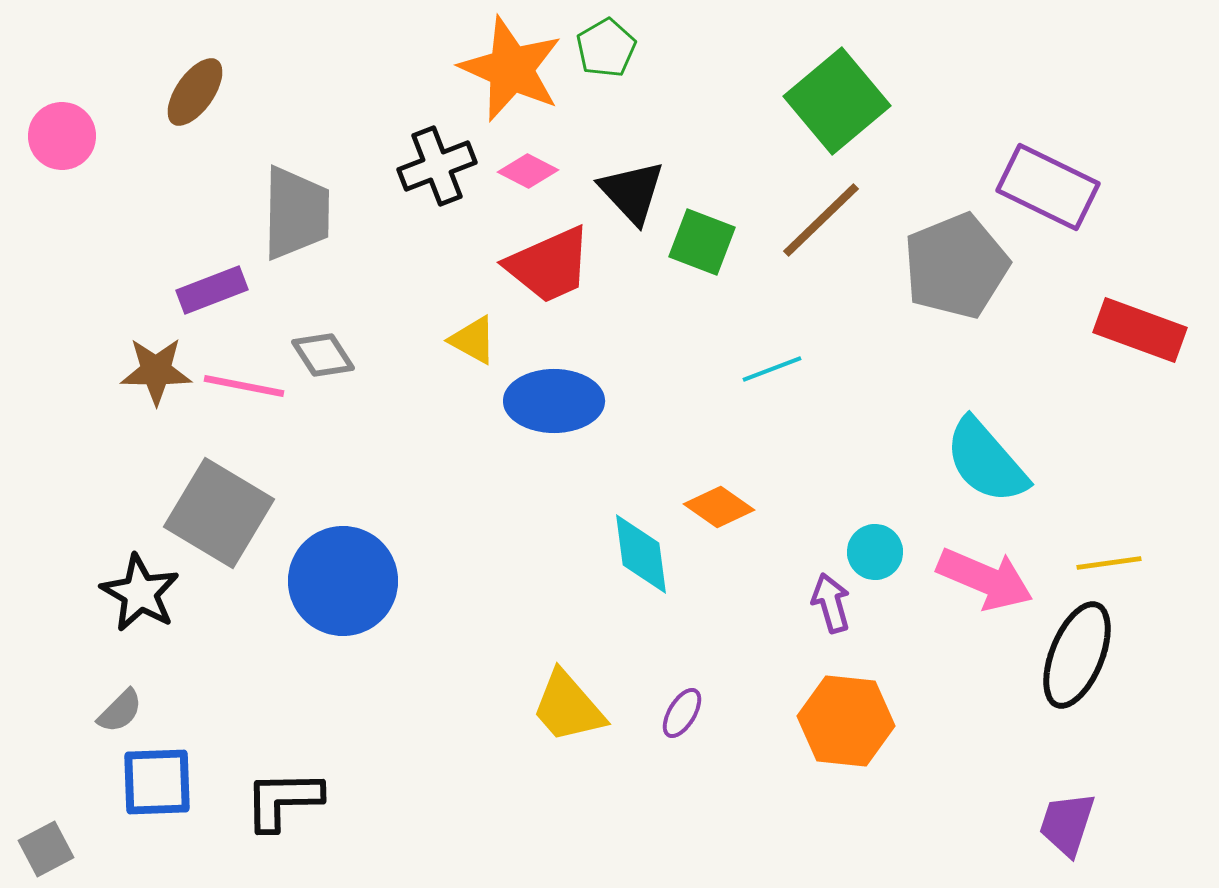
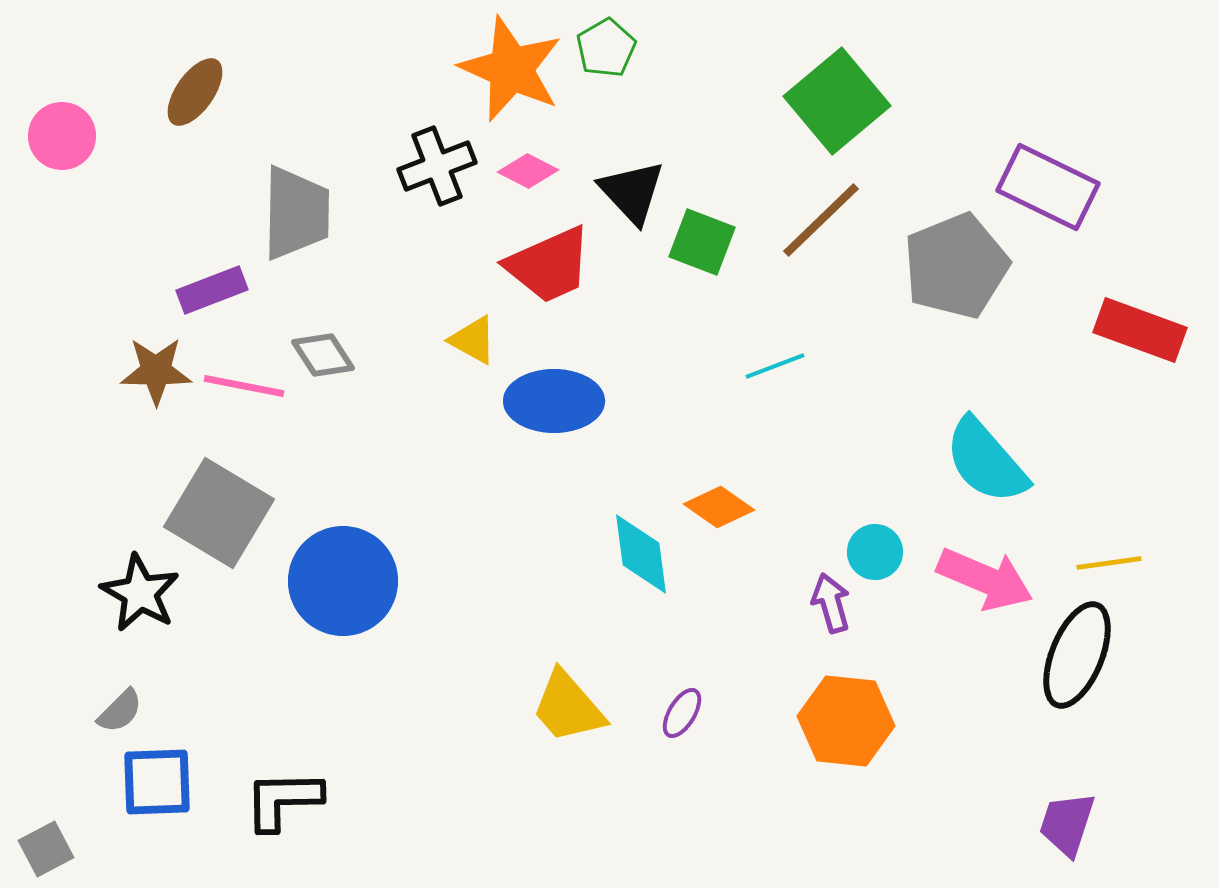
cyan line at (772, 369): moved 3 px right, 3 px up
